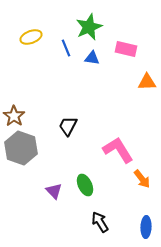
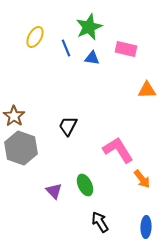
yellow ellipse: moved 4 px right; rotated 40 degrees counterclockwise
orange triangle: moved 8 px down
